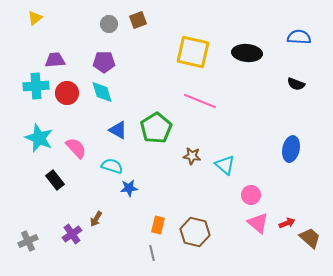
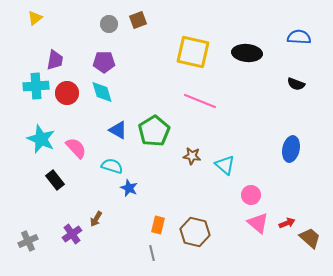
purple trapezoid: rotated 105 degrees clockwise
green pentagon: moved 2 px left, 3 px down
cyan star: moved 2 px right, 1 px down
blue star: rotated 30 degrees clockwise
